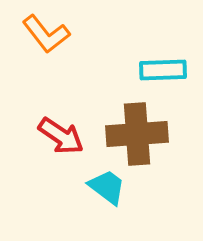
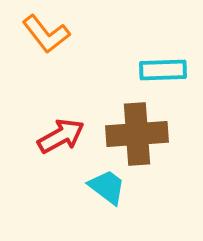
red arrow: rotated 63 degrees counterclockwise
